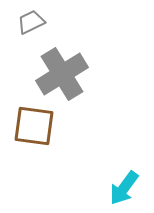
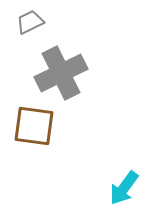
gray trapezoid: moved 1 px left
gray cross: moved 1 px left, 1 px up; rotated 6 degrees clockwise
